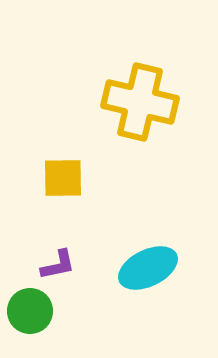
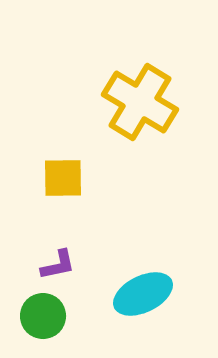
yellow cross: rotated 18 degrees clockwise
cyan ellipse: moved 5 px left, 26 px down
green circle: moved 13 px right, 5 px down
